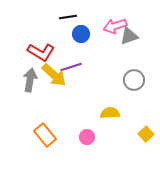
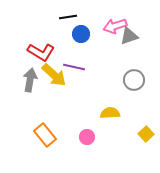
purple line: moved 3 px right; rotated 30 degrees clockwise
